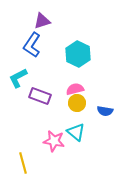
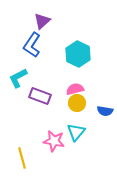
purple triangle: rotated 24 degrees counterclockwise
cyan triangle: rotated 30 degrees clockwise
yellow line: moved 1 px left, 5 px up
